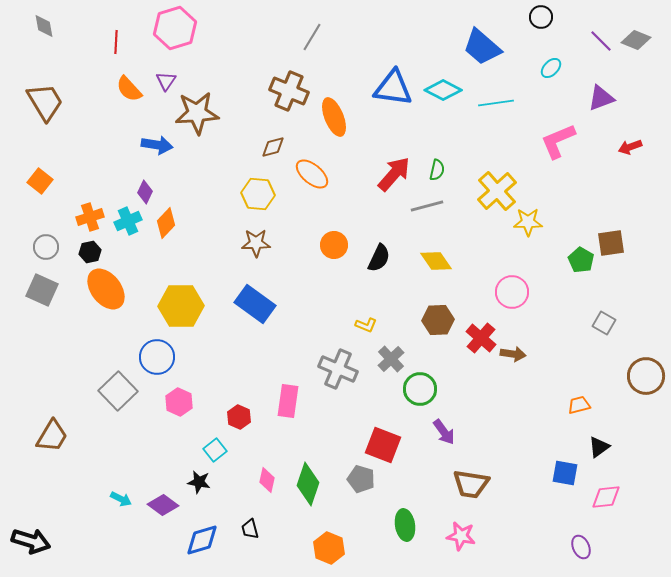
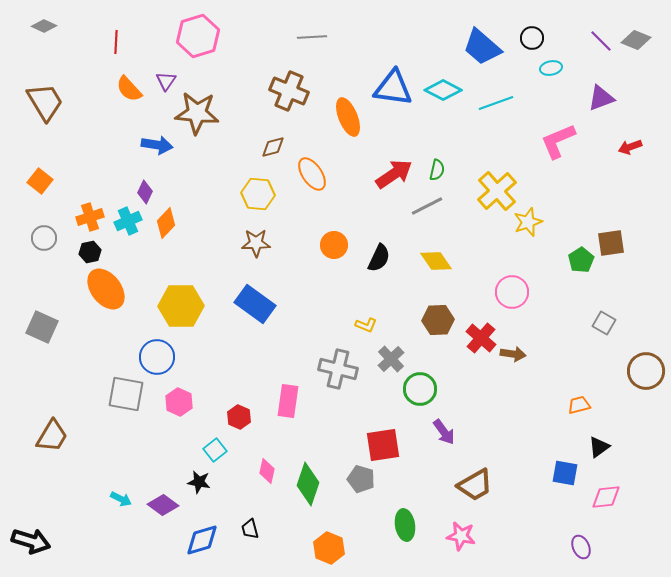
black circle at (541, 17): moved 9 px left, 21 px down
gray diamond at (44, 26): rotated 55 degrees counterclockwise
pink hexagon at (175, 28): moved 23 px right, 8 px down
gray line at (312, 37): rotated 56 degrees clockwise
cyan ellipse at (551, 68): rotated 35 degrees clockwise
cyan line at (496, 103): rotated 12 degrees counterclockwise
brown star at (197, 113): rotated 9 degrees clockwise
orange ellipse at (334, 117): moved 14 px right
orange ellipse at (312, 174): rotated 16 degrees clockwise
red arrow at (394, 174): rotated 15 degrees clockwise
gray line at (427, 206): rotated 12 degrees counterclockwise
yellow star at (528, 222): rotated 20 degrees counterclockwise
gray circle at (46, 247): moved 2 px left, 9 px up
green pentagon at (581, 260): rotated 10 degrees clockwise
gray square at (42, 290): moved 37 px down
gray cross at (338, 369): rotated 9 degrees counterclockwise
brown circle at (646, 376): moved 5 px up
gray square at (118, 391): moved 8 px right, 3 px down; rotated 36 degrees counterclockwise
red square at (383, 445): rotated 30 degrees counterclockwise
pink diamond at (267, 480): moved 9 px up
brown trapezoid at (471, 484): moved 4 px right, 1 px down; rotated 39 degrees counterclockwise
